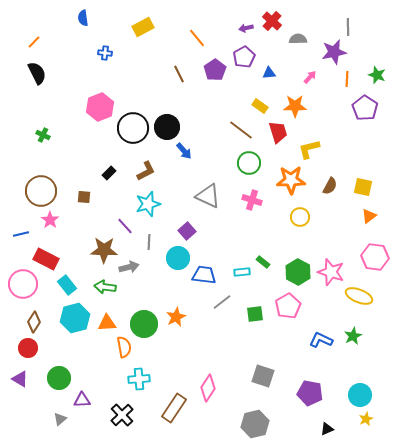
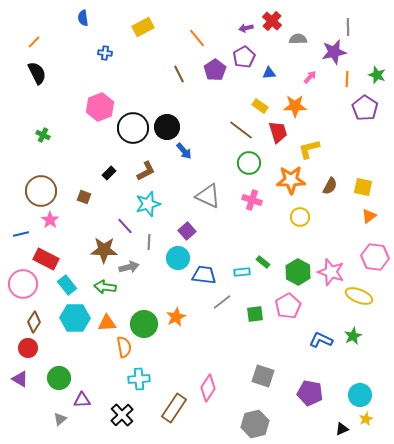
brown square at (84, 197): rotated 16 degrees clockwise
cyan hexagon at (75, 318): rotated 16 degrees clockwise
black triangle at (327, 429): moved 15 px right
